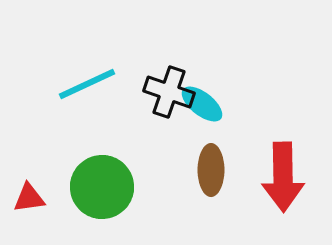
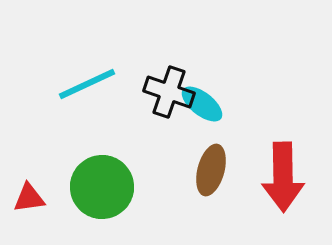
brown ellipse: rotated 15 degrees clockwise
